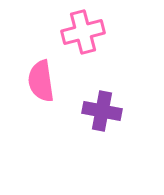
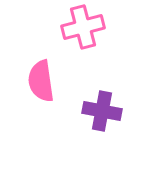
pink cross: moved 5 px up
